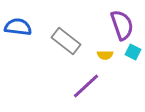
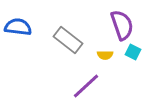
gray rectangle: moved 2 px right, 1 px up
